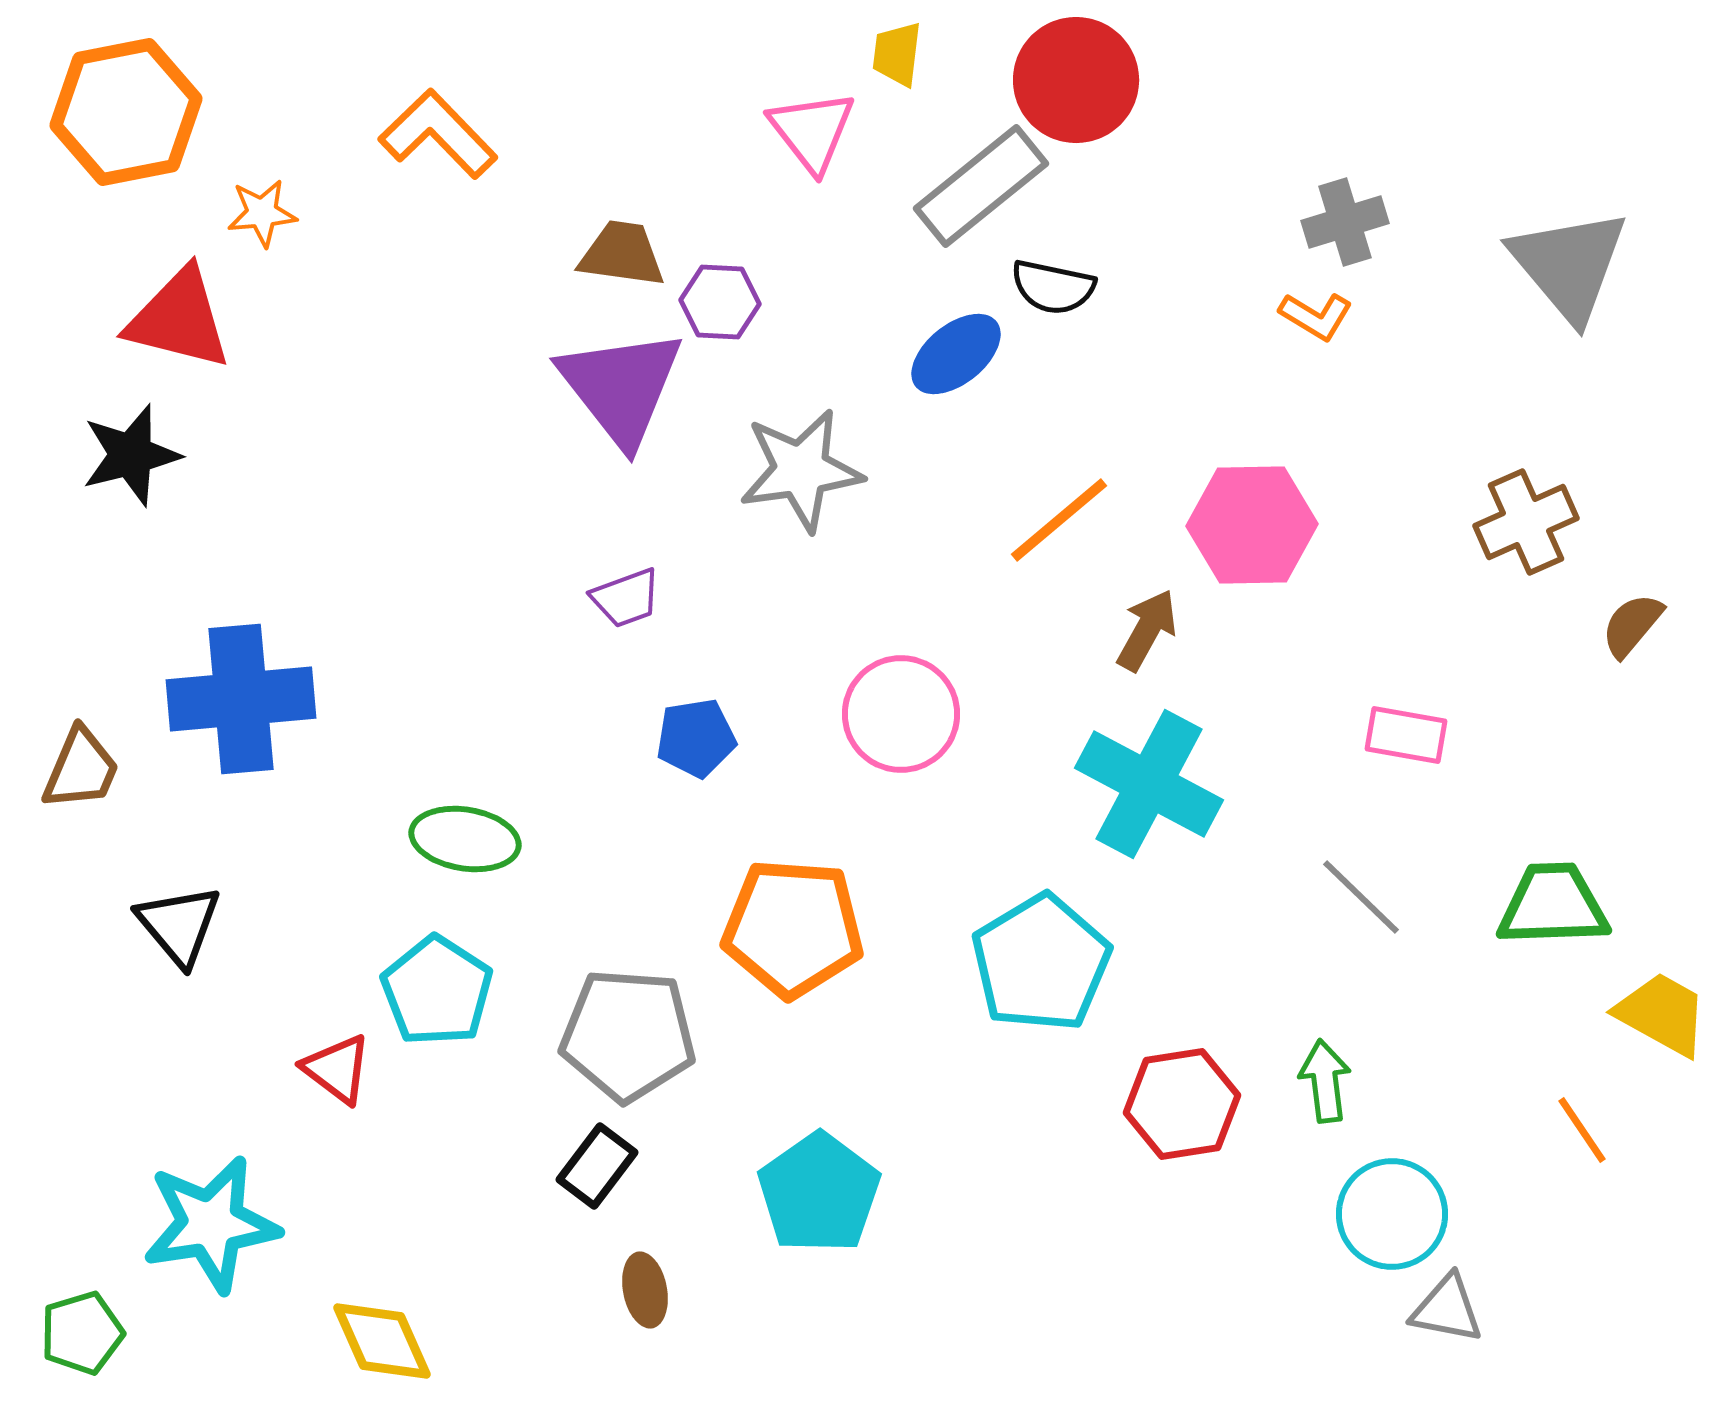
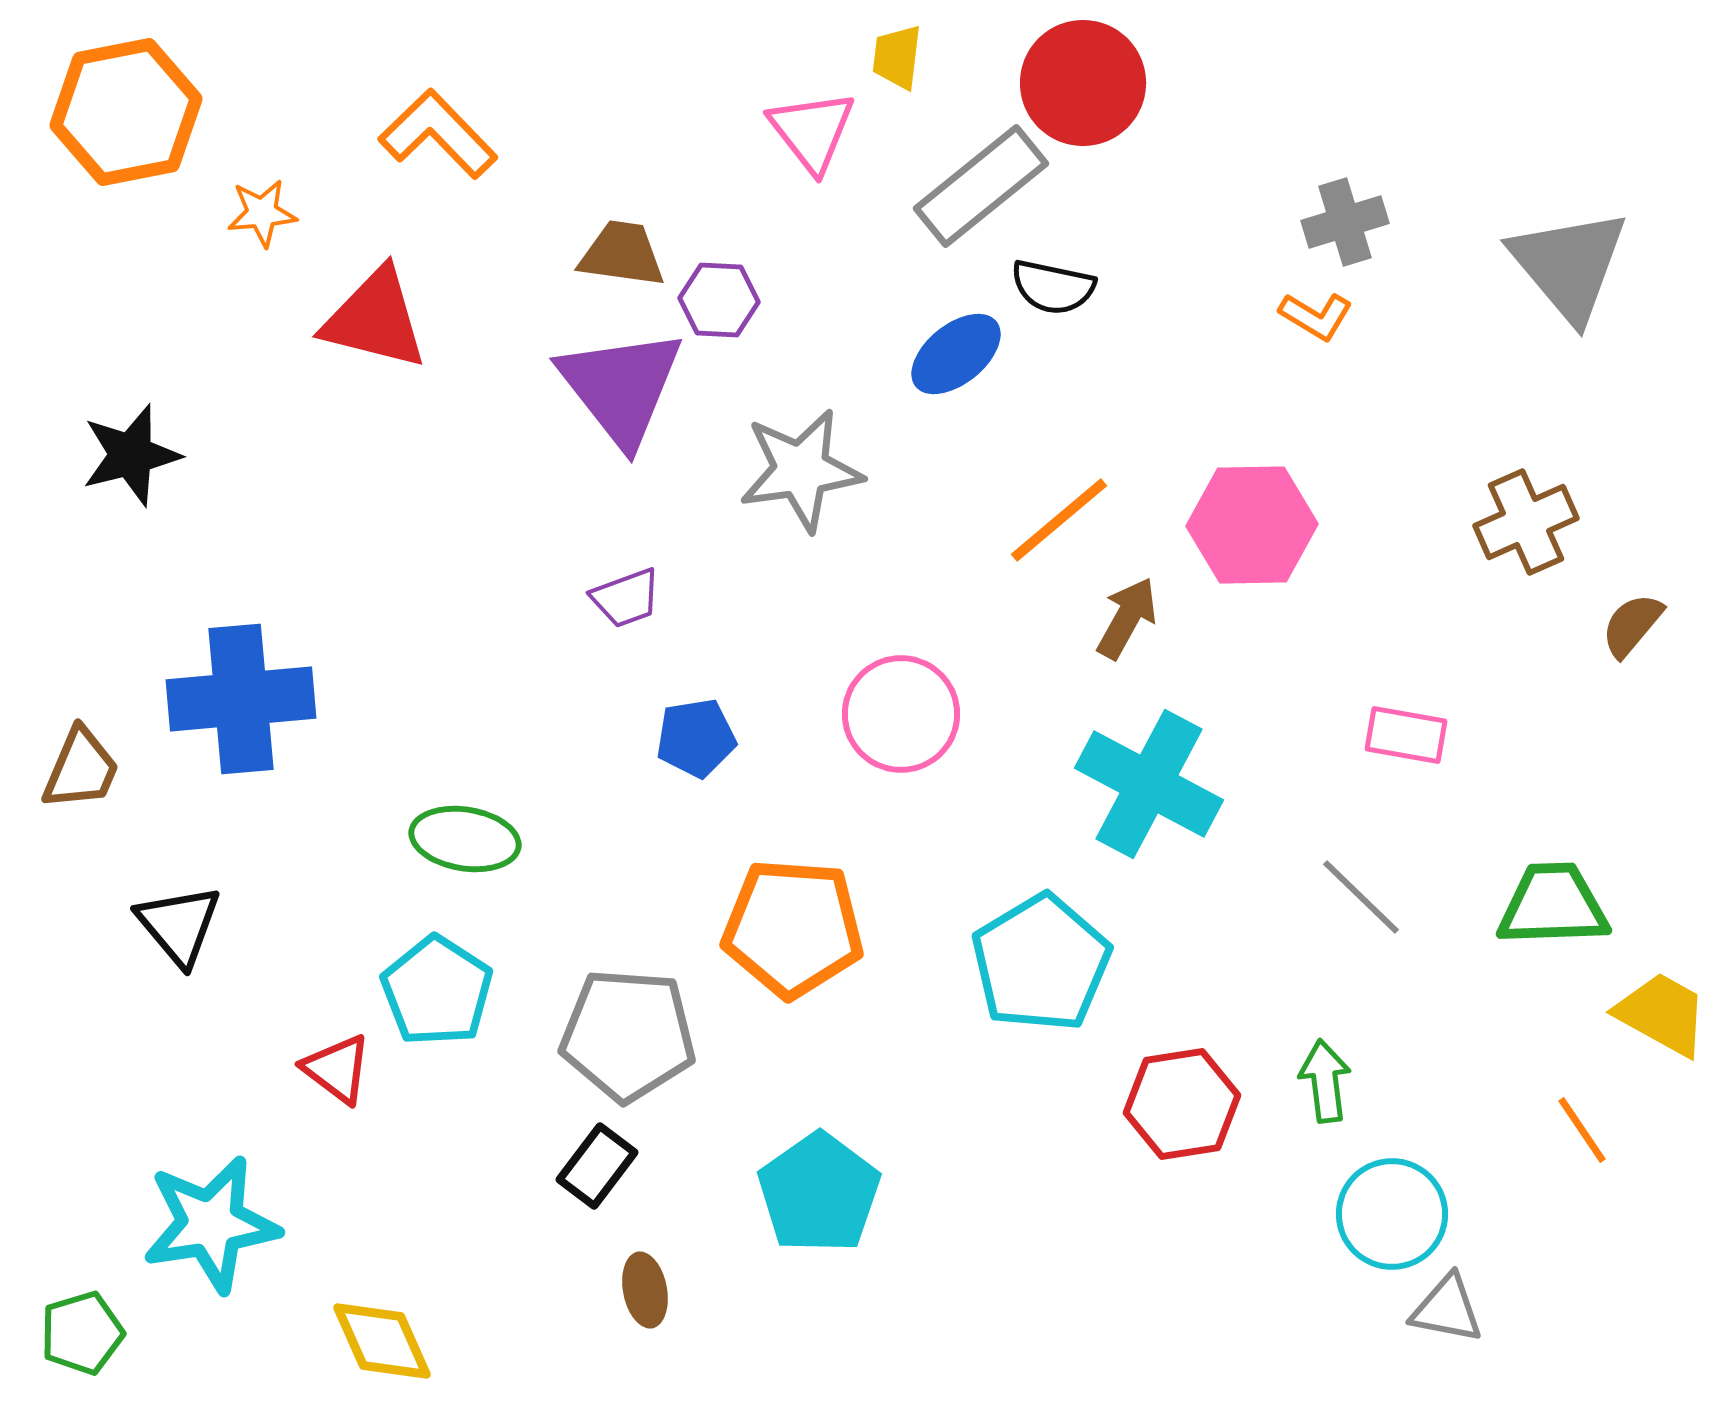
yellow trapezoid at (897, 54): moved 3 px down
red circle at (1076, 80): moved 7 px right, 3 px down
purple hexagon at (720, 302): moved 1 px left, 2 px up
red triangle at (179, 319): moved 196 px right
brown arrow at (1147, 630): moved 20 px left, 12 px up
